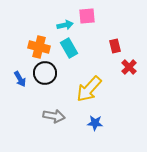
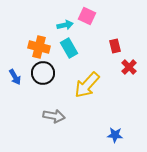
pink square: rotated 30 degrees clockwise
black circle: moved 2 px left
blue arrow: moved 5 px left, 2 px up
yellow arrow: moved 2 px left, 4 px up
blue star: moved 20 px right, 12 px down
